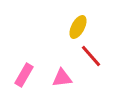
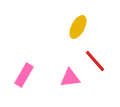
red line: moved 4 px right, 5 px down
pink triangle: moved 8 px right
